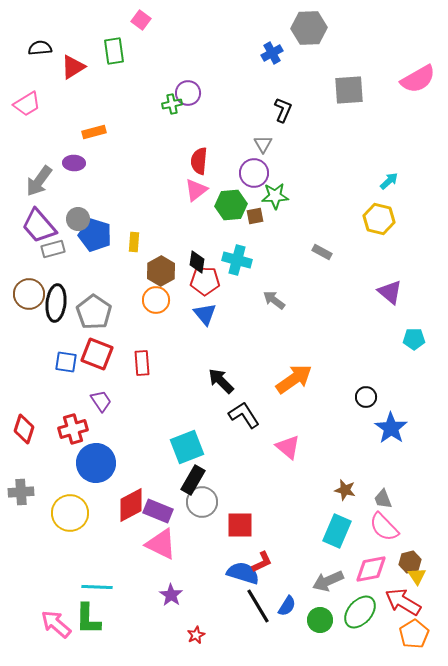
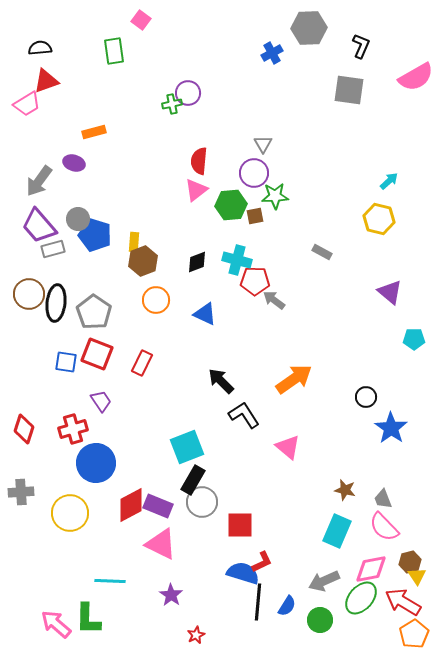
red triangle at (73, 67): moved 27 px left, 14 px down; rotated 12 degrees clockwise
pink semicircle at (418, 79): moved 2 px left, 2 px up
gray square at (349, 90): rotated 12 degrees clockwise
black L-shape at (283, 110): moved 78 px right, 64 px up
purple ellipse at (74, 163): rotated 15 degrees clockwise
black diamond at (197, 262): rotated 60 degrees clockwise
brown hexagon at (161, 271): moved 18 px left, 10 px up; rotated 8 degrees clockwise
red pentagon at (205, 281): moved 50 px right
blue triangle at (205, 314): rotated 25 degrees counterclockwise
red rectangle at (142, 363): rotated 30 degrees clockwise
purple rectangle at (158, 511): moved 5 px up
gray arrow at (328, 581): moved 4 px left
cyan line at (97, 587): moved 13 px right, 6 px up
black line at (258, 606): moved 4 px up; rotated 36 degrees clockwise
green ellipse at (360, 612): moved 1 px right, 14 px up
